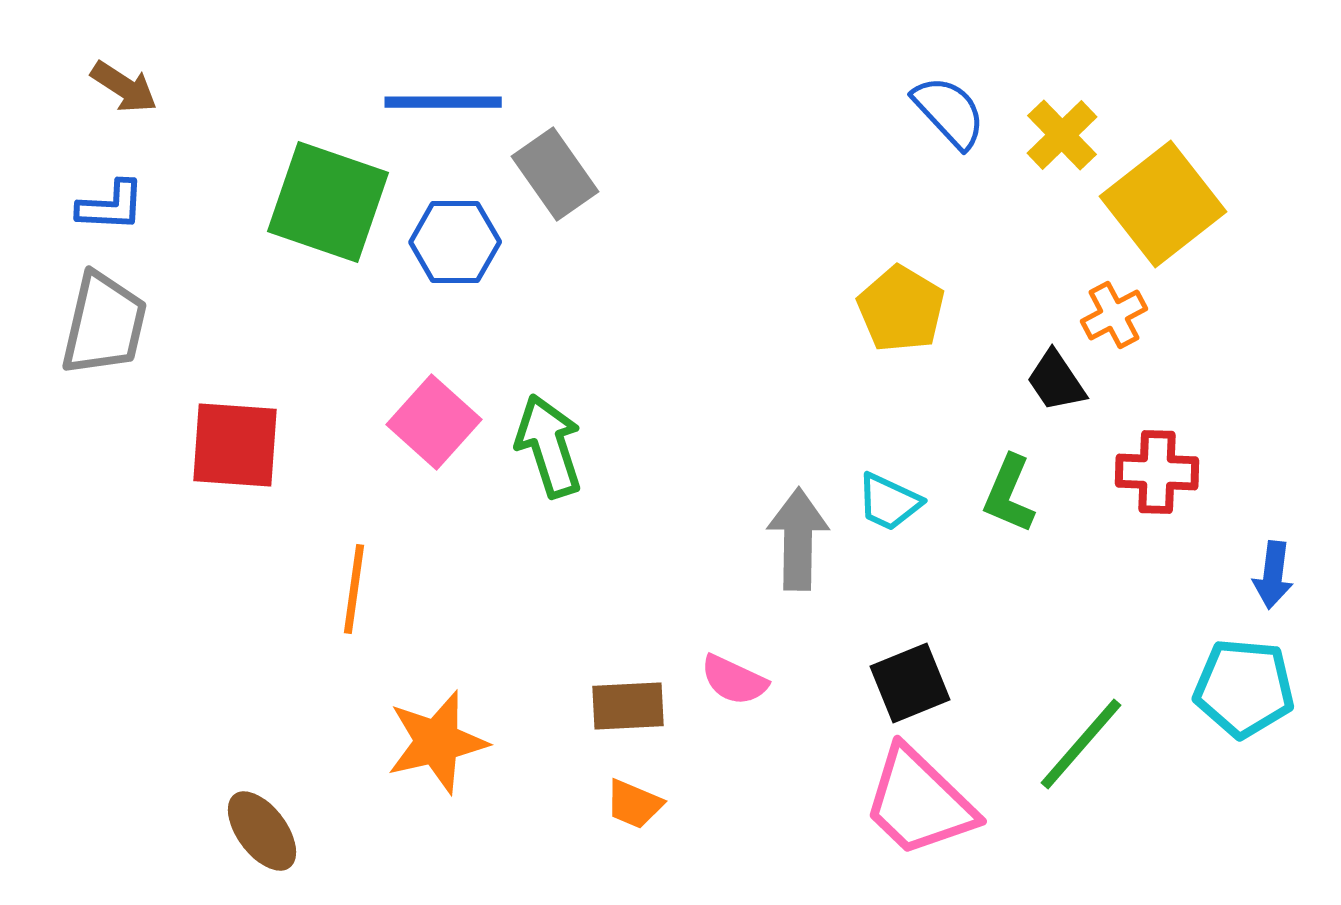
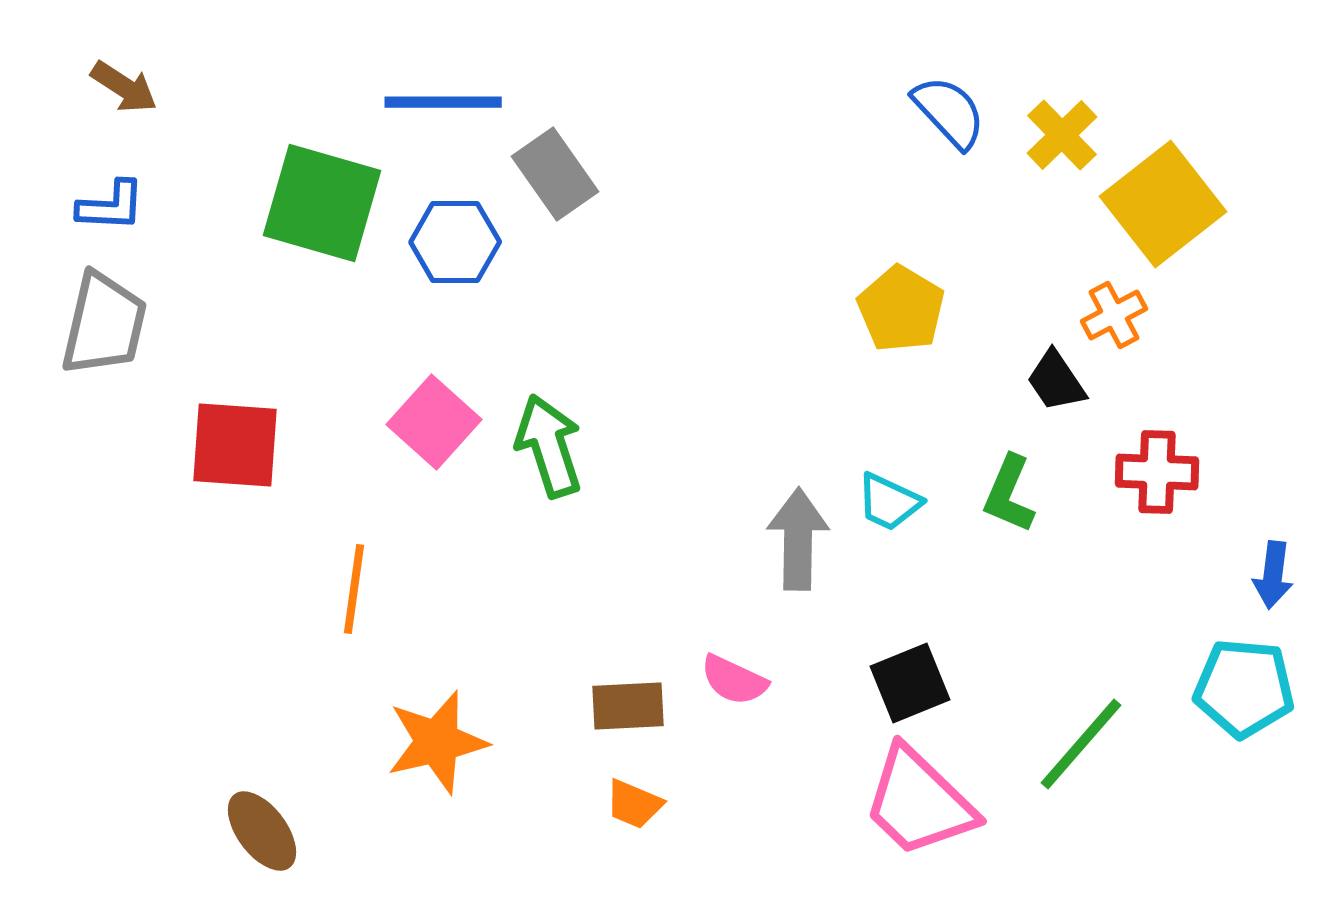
green square: moved 6 px left, 1 px down; rotated 3 degrees counterclockwise
